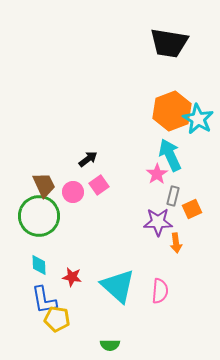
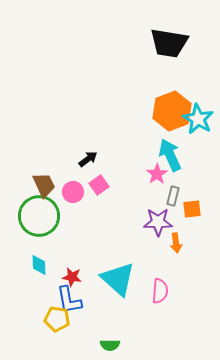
orange square: rotated 18 degrees clockwise
cyan triangle: moved 7 px up
blue L-shape: moved 25 px right
